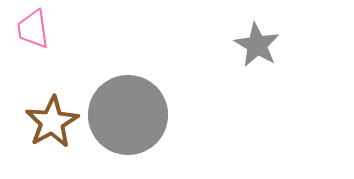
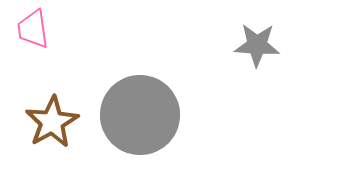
gray star: rotated 27 degrees counterclockwise
gray circle: moved 12 px right
